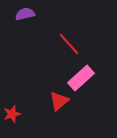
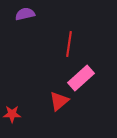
red line: rotated 50 degrees clockwise
red star: rotated 18 degrees clockwise
